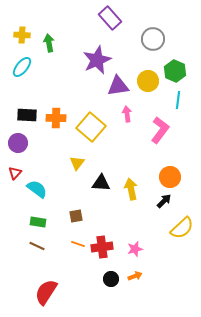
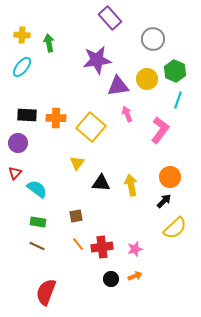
purple star: rotated 16 degrees clockwise
yellow circle: moved 1 px left, 2 px up
cyan line: rotated 12 degrees clockwise
pink arrow: rotated 14 degrees counterclockwise
yellow arrow: moved 4 px up
yellow semicircle: moved 7 px left
orange line: rotated 32 degrees clockwise
red semicircle: rotated 12 degrees counterclockwise
